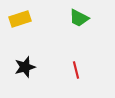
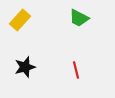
yellow rectangle: moved 1 px down; rotated 30 degrees counterclockwise
